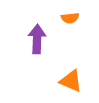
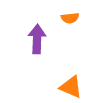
orange triangle: moved 6 px down
